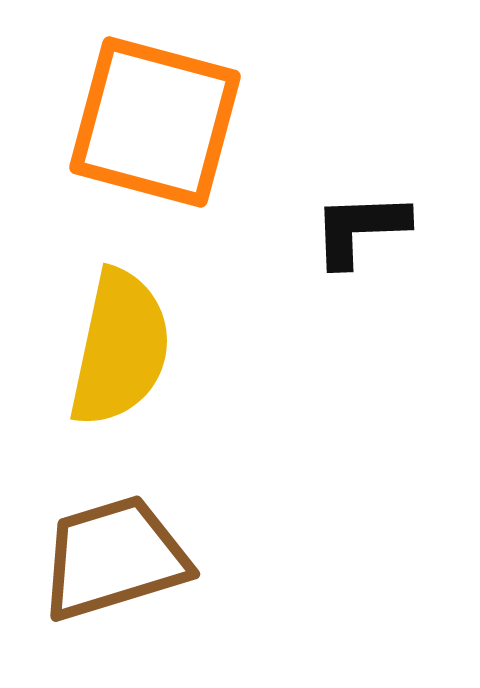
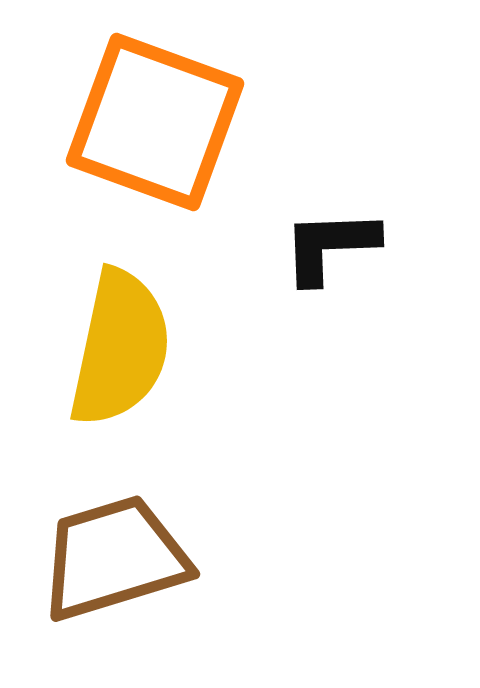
orange square: rotated 5 degrees clockwise
black L-shape: moved 30 px left, 17 px down
